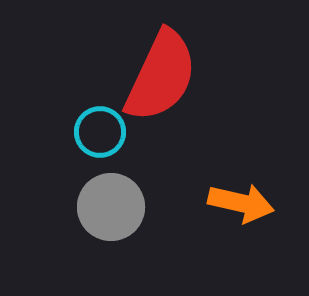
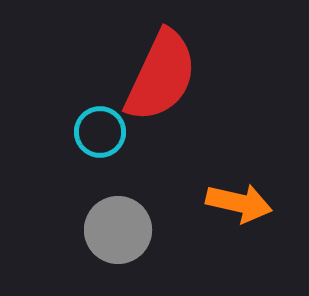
orange arrow: moved 2 px left
gray circle: moved 7 px right, 23 px down
